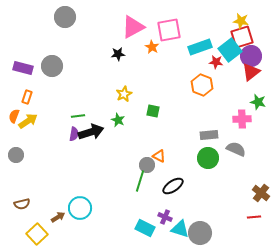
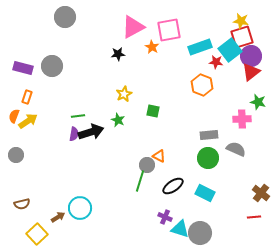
cyan rectangle at (145, 228): moved 60 px right, 35 px up
